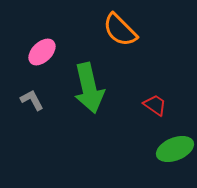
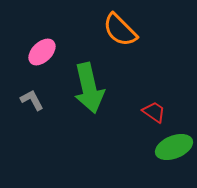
red trapezoid: moved 1 px left, 7 px down
green ellipse: moved 1 px left, 2 px up
